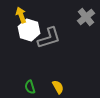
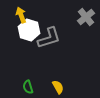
green semicircle: moved 2 px left
